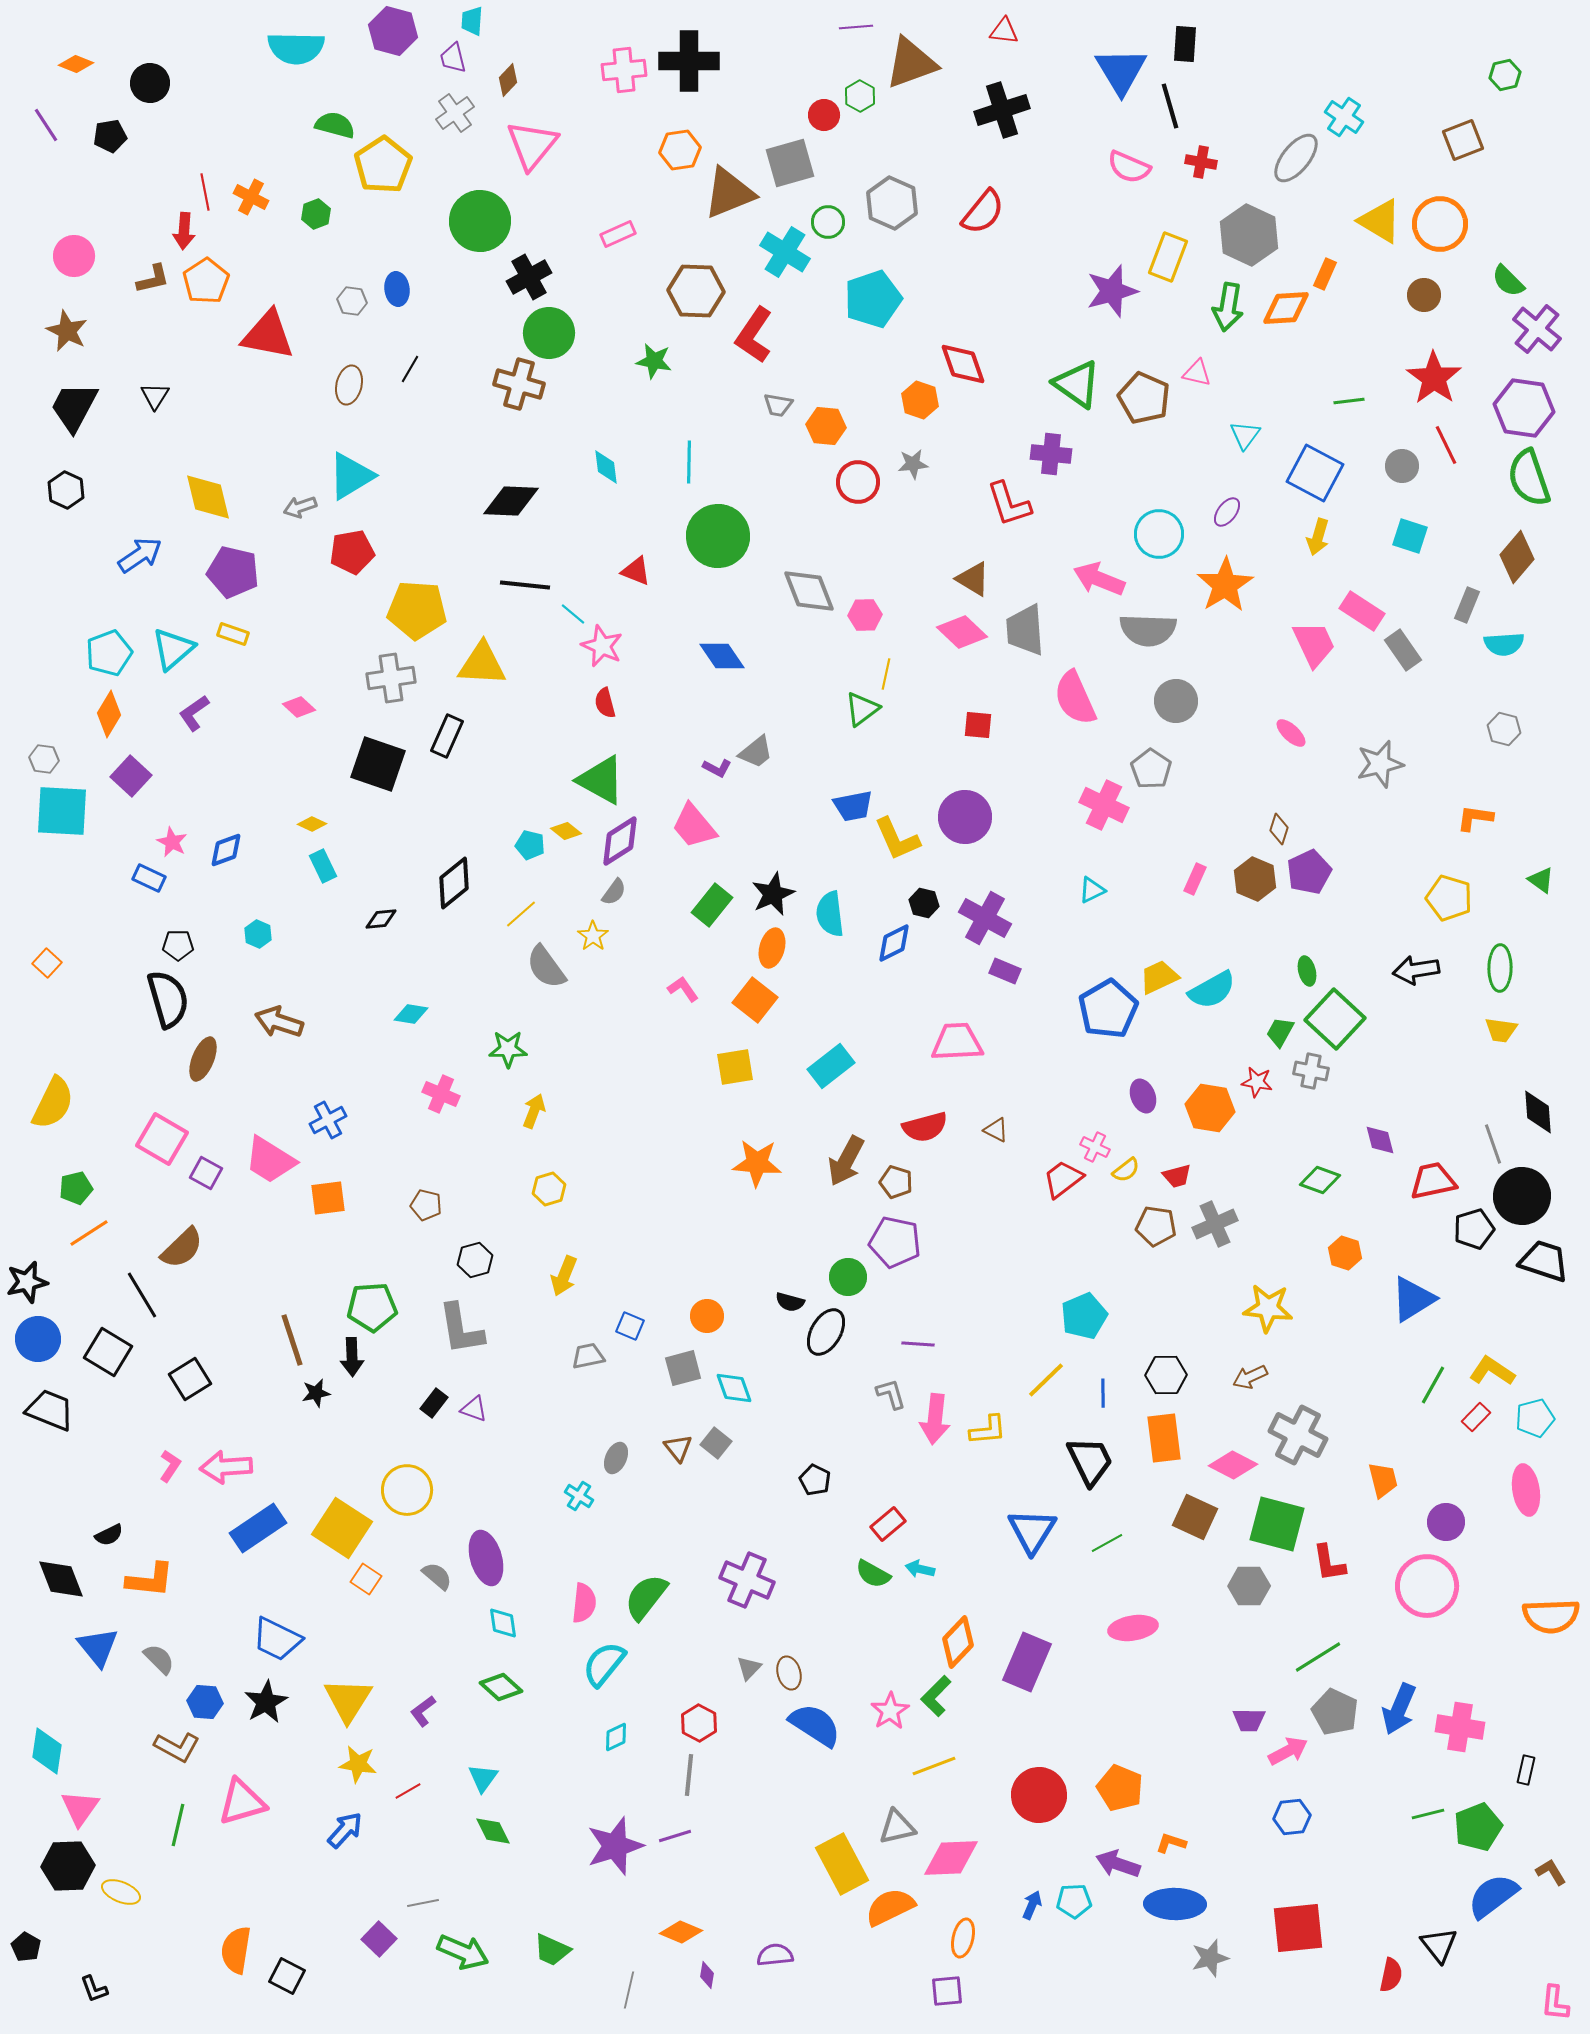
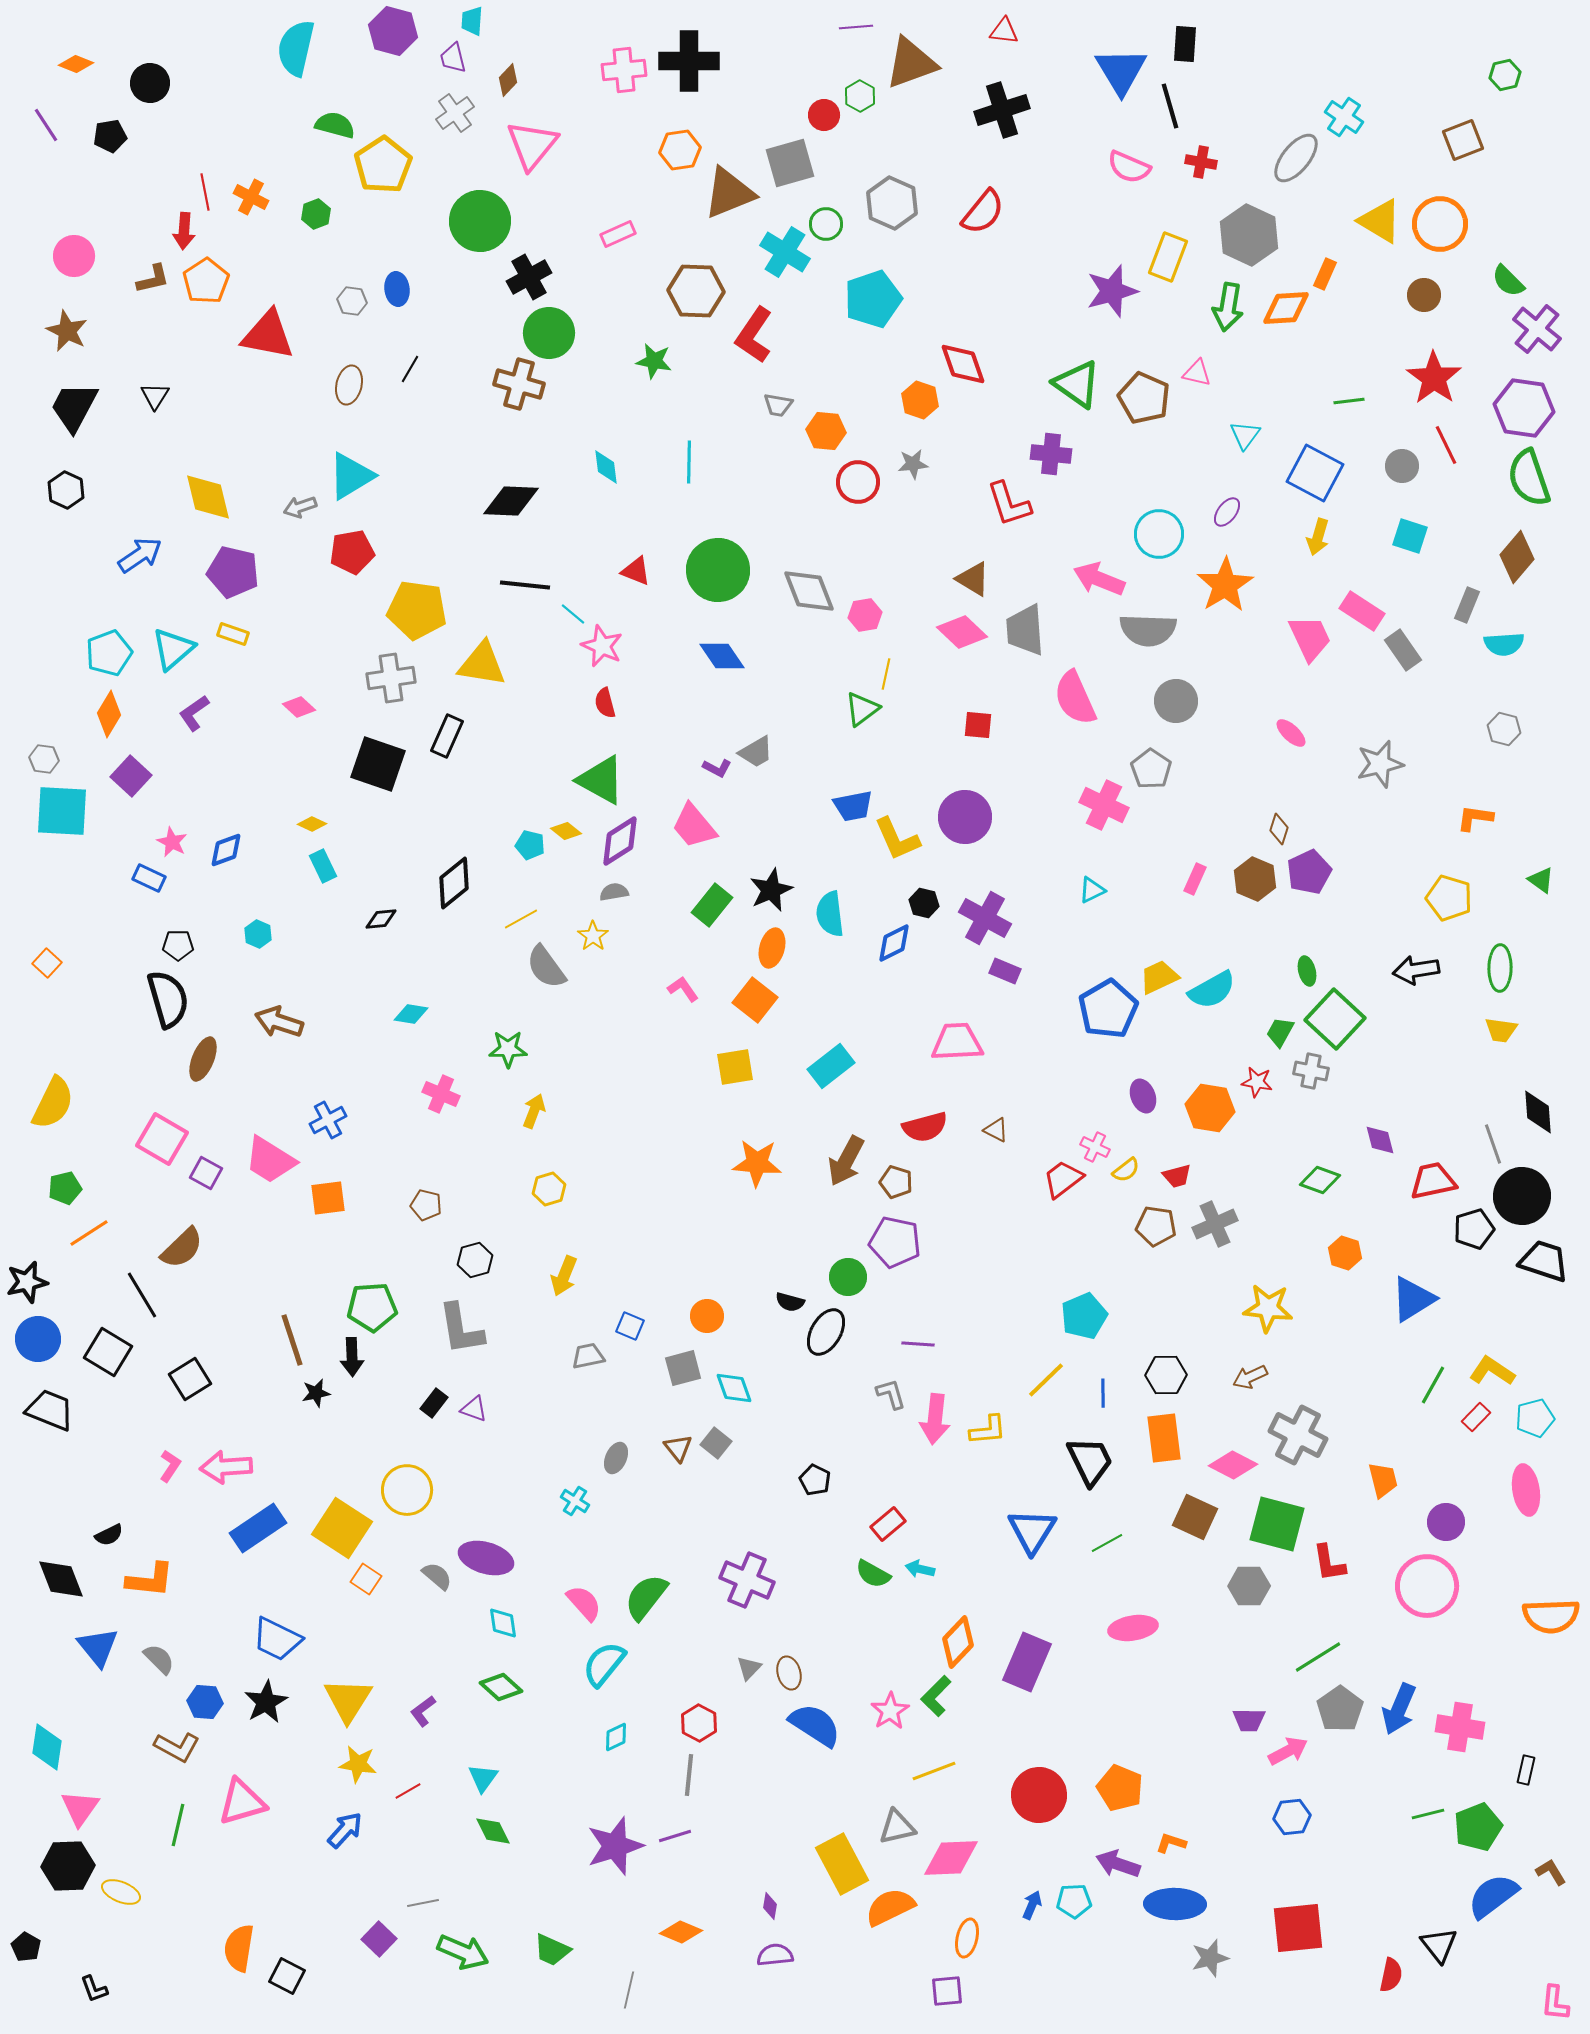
cyan semicircle at (296, 48): rotated 102 degrees clockwise
green circle at (828, 222): moved 2 px left, 2 px down
orange hexagon at (826, 426): moved 5 px down
green circle at (718, 536): moved 34 px down
yellow pentagon at (417, 610): rotated 4 degrees clockwise
pink hexagon at (865, 615): rotated 8 degrees counterclockwise
pink trapezoid at (1314, 644): moved 4 px left, 6 px up
yellow triangle at (482, 664): rotated 6 degrees clockwise
gray trapezoid at (756, 752): rotated 9 degrees clockwise
gray semicircle at (614, 892): rotated 136 degrees counterclockwise
black star at (773, 894): moved 2 px left, 4 px up
yellow line at (521, 914): moved 5 px down; rotated 12 degrees clockwise
green pentagon at (76, 1188): moved 11 px left
cyan cross at (579, 1496): moved 4 px left, 5 px down
purple ellipse at (486, 1558): rotated 58 degrees counterclockwise
pink semicircle at (584, 1603): rotated 48 degrees counterclockwise
gray pentagon at (1335, 1712): moved 5 px right, 3 px up; rotated 12 degrees clockwise
cyan diamond at (47, 1751): moved 4 px up
yellow line at (934, 1766): moved 5 px down
orange ellipse at (963, 1938): moved 4 px right
orange semicircle at (236, 1950): moved 3 px right, 2 px up
purple diamond at (707, 1975): moved 63 px right, 69 px up
